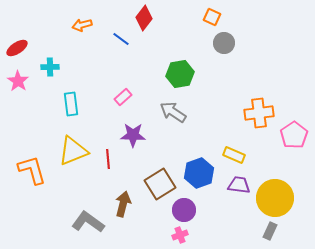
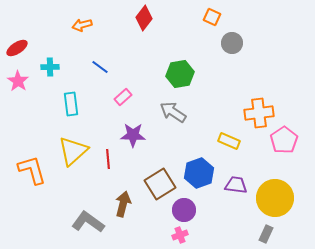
blue line: moved 21 px left, 28 px down
gray circle: moved 8 px right
pink pentagon: moved 10 px left, 5 px down
yellow triangle: rotated 20 degrees counterclockwise
yellow rectangle: moved 5 px left, 14 px up
purple trapezoid: moved 3 px left
gray rectangle: moved 4 px left, 3 px down
